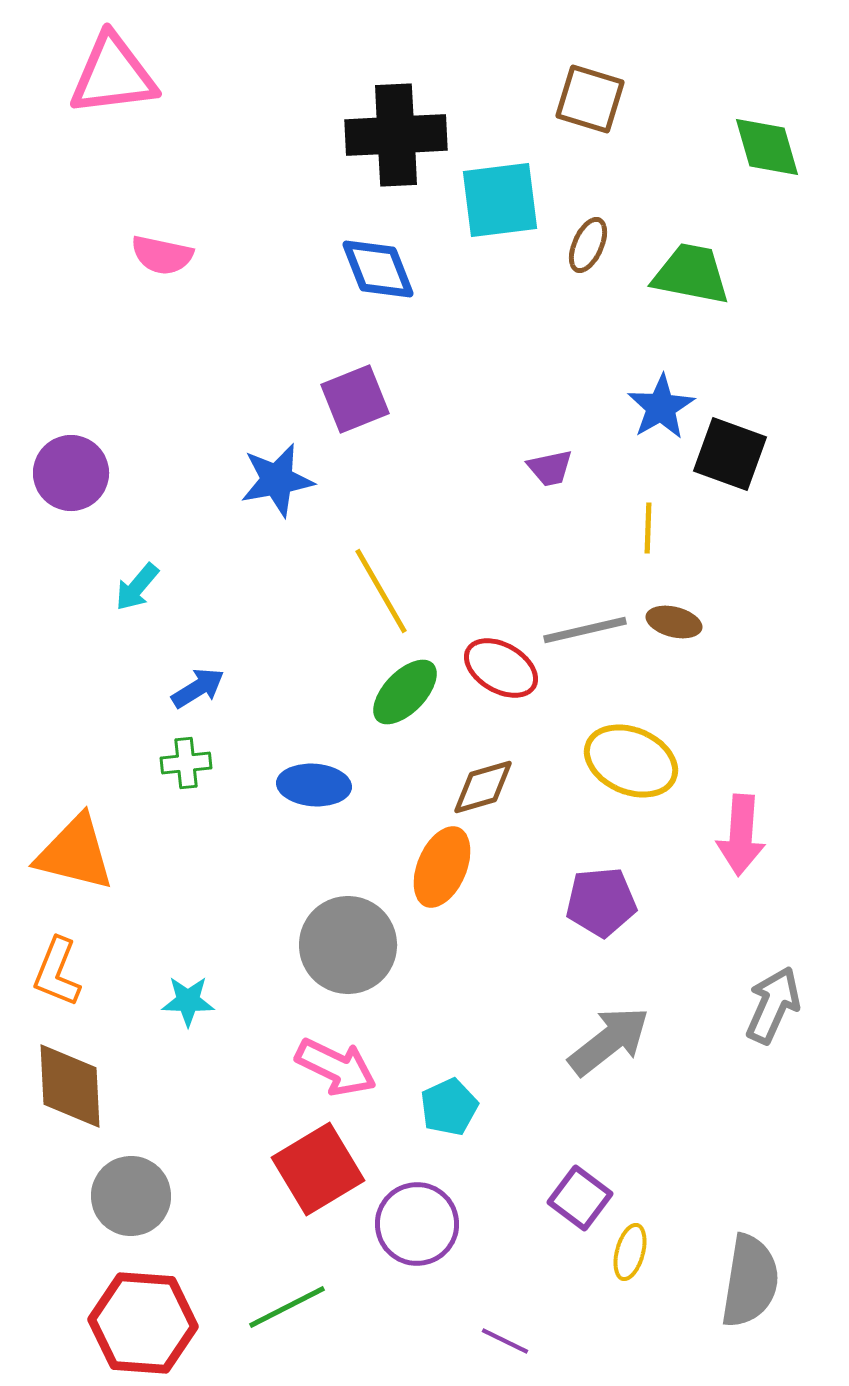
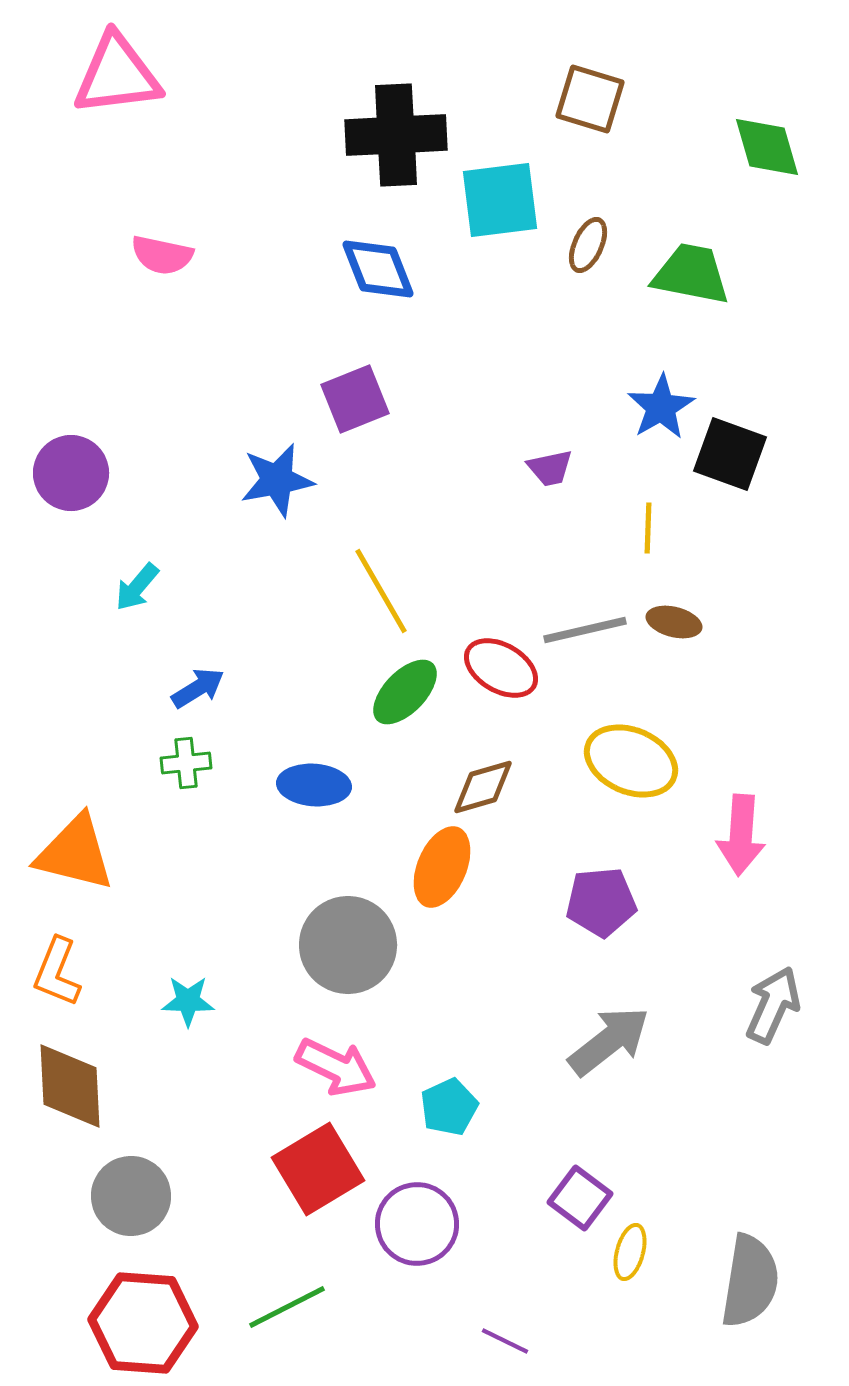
pink triangle at (113, 75): moved 4 px right
